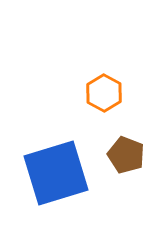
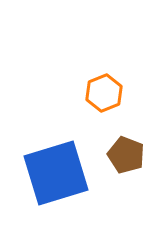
orange hexagon: rotated 9 degrees clockwise
